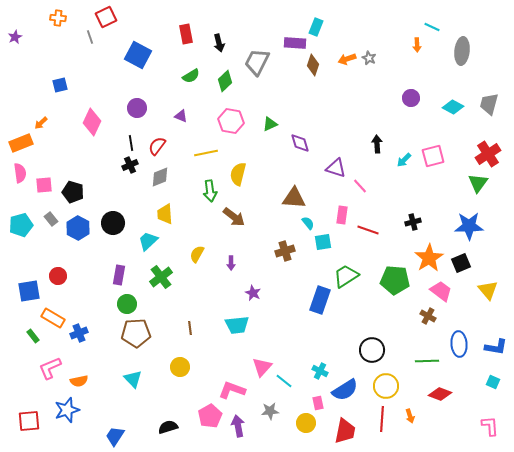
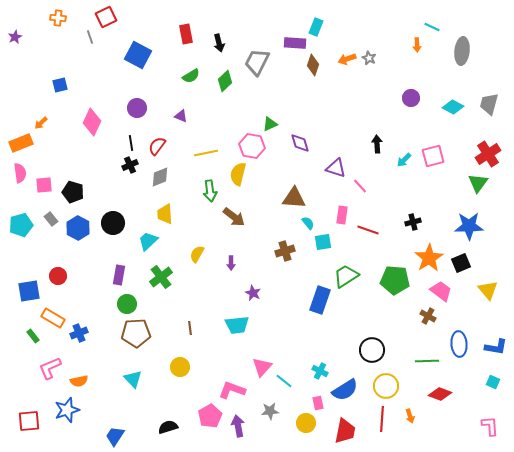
pink hexagon at (231, 121): moved 21 px right, 25 px down
